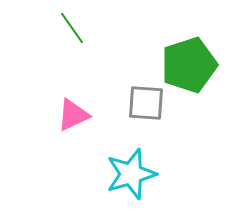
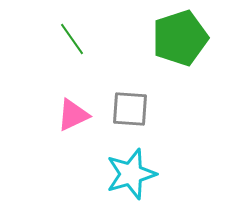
green line: moved 11 px down
green pentagon: moved 9 px left, 27 px up
gray square: moved 16 px left, 6 px down
